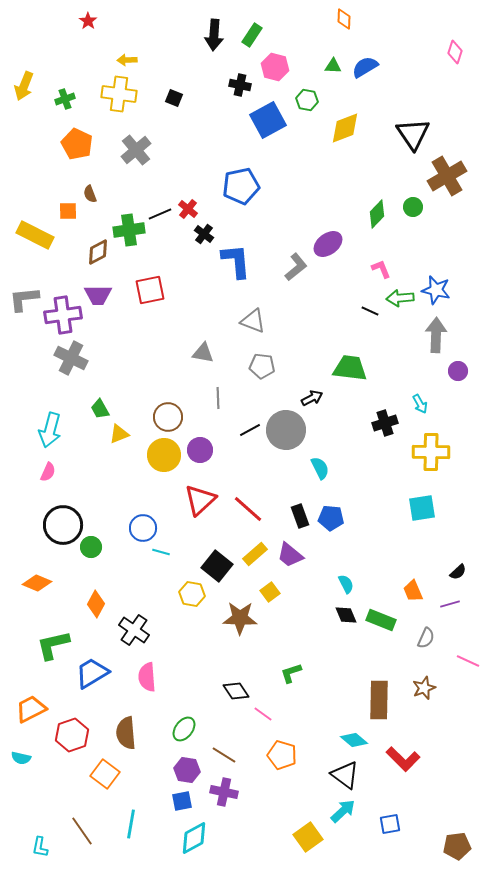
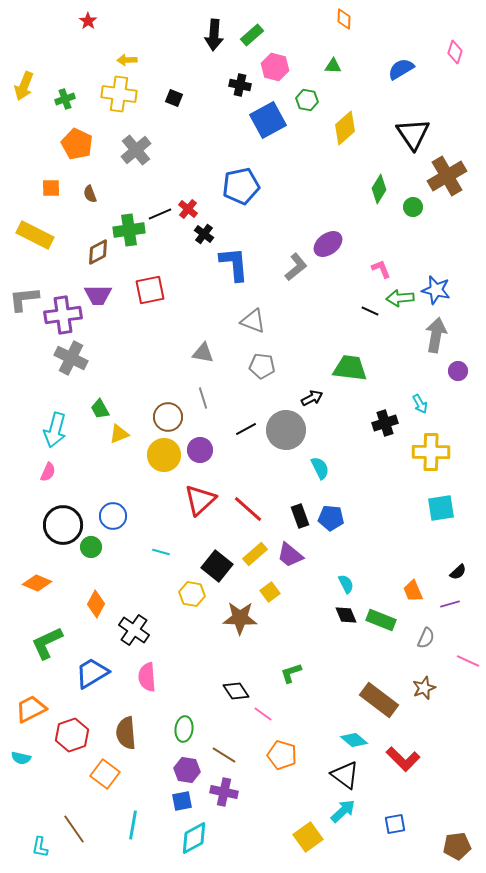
green rectangle at (252, 35): rotated 15 degrees clockwise
blue semicircle at (365, 67): moved 36 px right, 2 px down
yellow diamond at (345, 128): rotated 20 degrees counterclockwise
orange square at (68, 211): moved 17 px left, 23 px up
green diamond at (377, 214): moved 2 px right, 25 px up; rotated 12 degrees counterclockwise
blue L-shape at (236, 261): moved 2 px left, 3 px down
gray arrow at (436, 335): rotated 8 degrees clockwise
gray line at (218, 398): moved 15 px left; rotated 15 degrees counterclockwise
cyan arrow at (50, 430): moved 5 px right
black line at (250, 430): moved 4 px left, 1 px up
cyan square at (422, 508): moved 19 px right
blue circle at (143, 528): moved 30 px left, 12 px up
green L-shape at (53, 645): moved 6 px left, 2 px up; rotated 12 degrees counterclockwise
brown rectangle at (379, 700): rotated 54 degrees counterclockwise
green ellipse at (184, 729): rotated 30 degrees counterclockwise
cyan line at (131, 824): moved 2 px right, 1 px down
blue square at (390, 824): moved 5 px right
brown line at (82, 831): moved 8 px left, 2 px up
